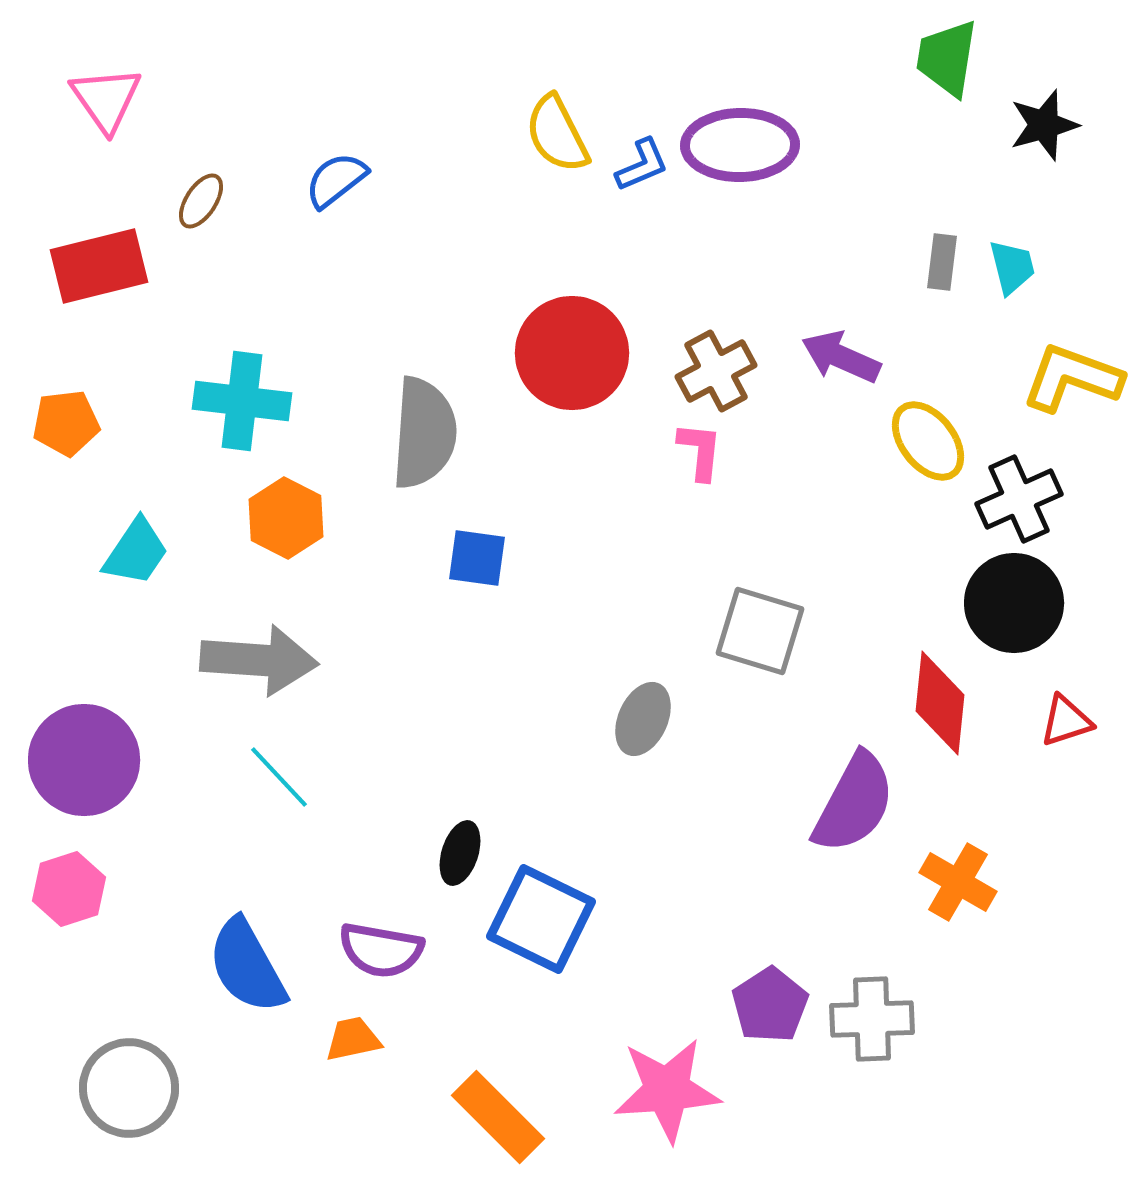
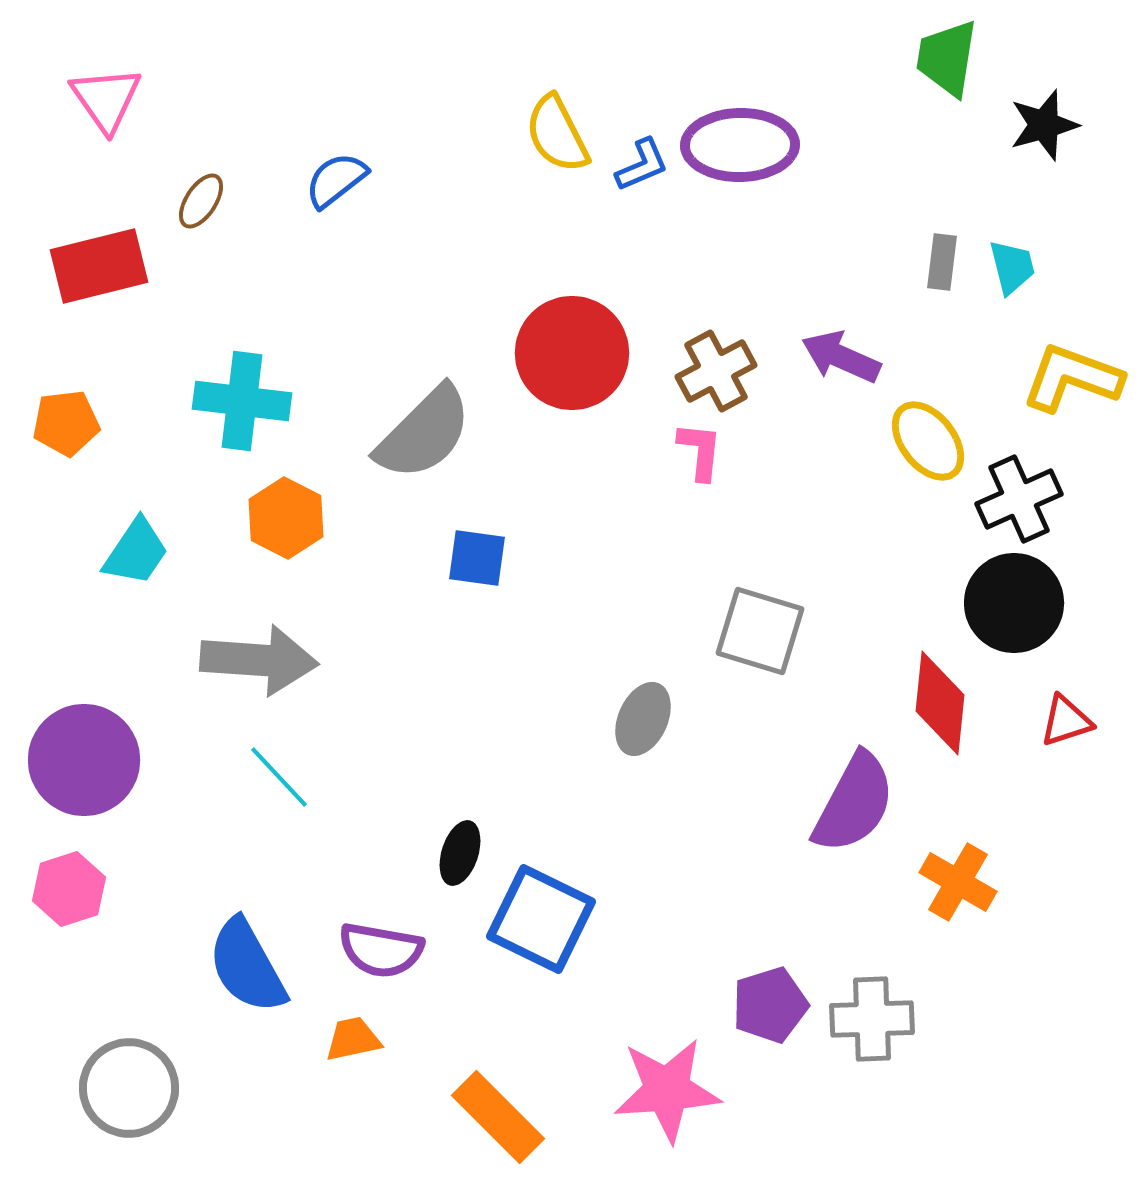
gray semicircle at (424, 433): rotated 41 degrees clockwise
purple pentagon at (770, 1005): rotated 16 degrees clockwise
